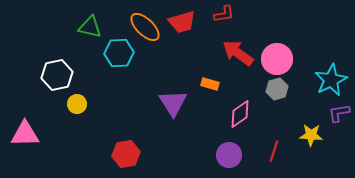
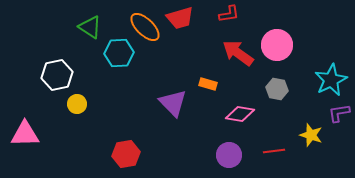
red L-shape: moved 5 px right
red trapezoid: moved 2 px left, 4 px up
green triangle: rotated 20 degrees clockwise
pink circle: moved 14 px up
orange rectangle: moved 2 px left
gray hexagon: rotated 25 degrees clockwise
purple triangle: rotated 12 degrees counterclockwise
pink diamond: rotated 44 degrees clockwise
yellow star: rotated 15 degrees clockwise
red line: rotated 65 degrees clockwise
